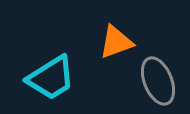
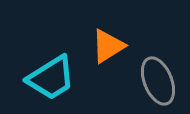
orange triangle: moved 8 px left, 4 px down; rotated 12 degrees counterclockwise
